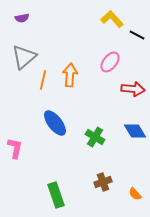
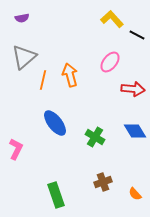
orange arrow: rotated 20 degrees counterclockwise
pink L-shape: moved 1 px right, 1 px down; rotated 15 degrees clockwise
